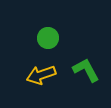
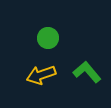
green L-shape: moved 1 px right, 2 px down; rotated 12 degrees counterclockwise
